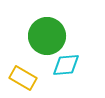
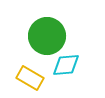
yellow rectangle: moved 7 px right
